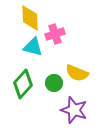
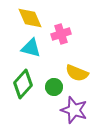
yellow diamond: rotated 20 degrees counterclockwise
pink cross: moved 6 px right
cyan triangle: moved 2 px left, 1 px down
green circle: moved 4 px down
